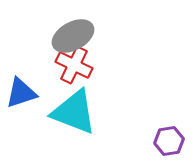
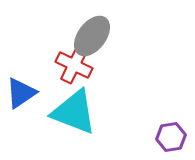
gray ellipse: moved 19 px right; rotated 24 degrees counterclockwise
blue triangle: rotated 16 degrees counterclockwise
purple hexagon: moved 2 px right, 4 px up
